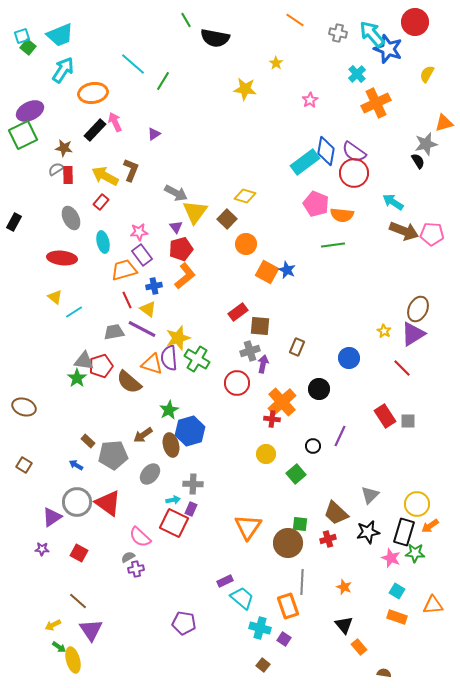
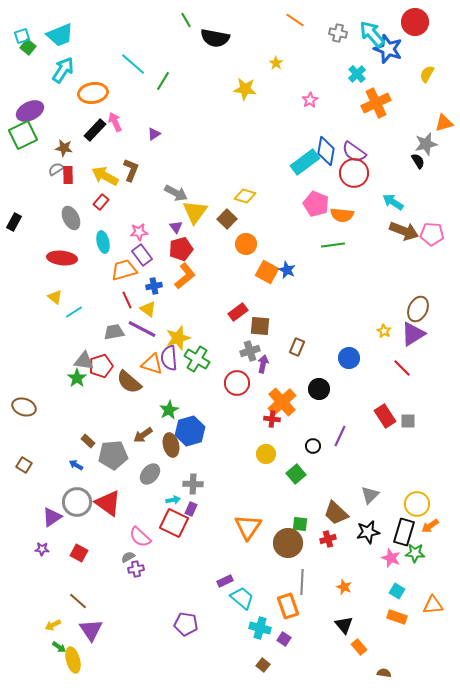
purple pentagon at (184, 623): moved 2 px right, 1 px down
